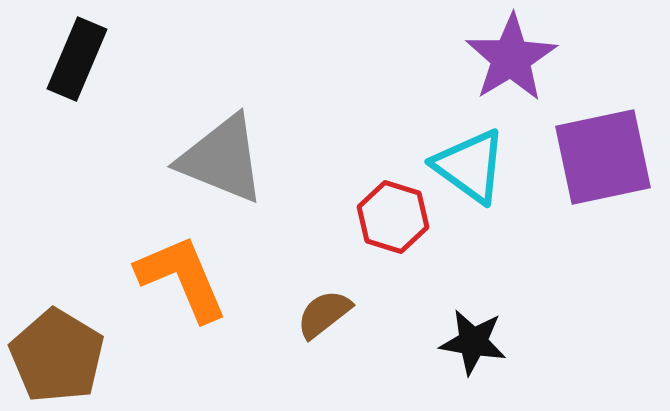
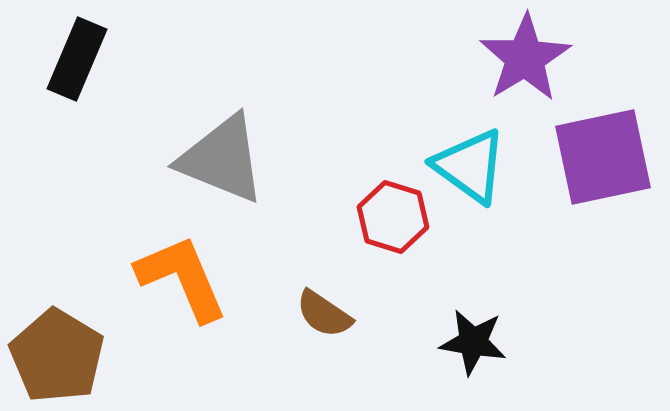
purple star: moved 14 px right
brown semicircle: rotated 108 degrees counterclockwise
